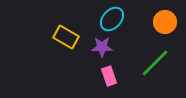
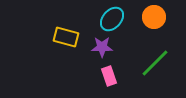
orange circle: moved 11 px left, 5 px up
yellow rectangle: rotated 15 degrees counterclockwise
